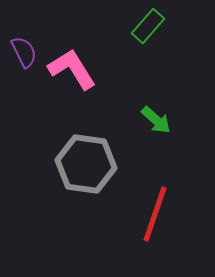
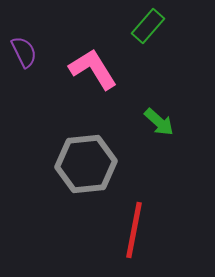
pink L-shape: moved 21 px right
green arrow: moved 3 px right, 2 px down
gray hexagon: rotated 14 degrees counterclockwise
red line: moved 21 px left, 16 px down; rotated 8 degrees counterclockwise
